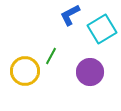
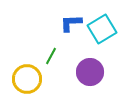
blue L-shape: moved 1 px right, 8 px down; rotated 25 degrees clockwise
yellow circle: moved 2 px right, 8 px down
